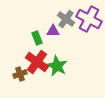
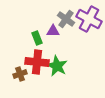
red cross: rotated 30 degrees counterclockwise
